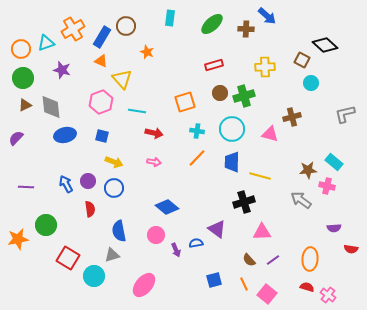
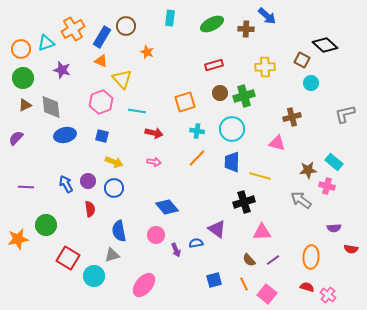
green ellipse at (212, 24): rotated 15 degrees clockwise
pink triangle at (270, 134): moved 7 px right, 9 px down
blue diamond at (167, 207): rotated 10 degrees clockwise
orange ellipse at (310, 259): moved 1 px right, 2 px up
